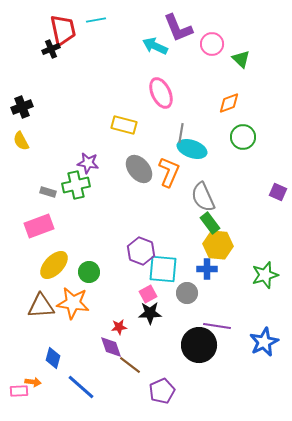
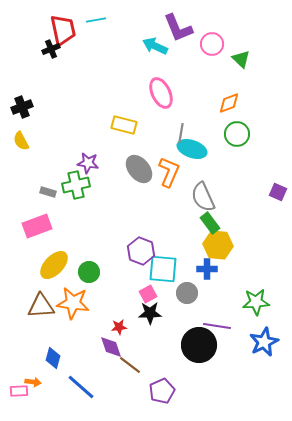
green circle at (243, 137): moved 6 px left, 3 px up
pink rectangle at (39, 226): moved 2 px left
green star at (265, 275): moved 9 px left, 27 px down; rotated 12 degrees clockwise
